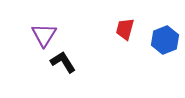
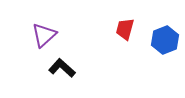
purple triangle: rotated 16 degrees clockwise
black L-shape: moved 1 px left, 6 px down; rotated 16 degrees counterclockwise
